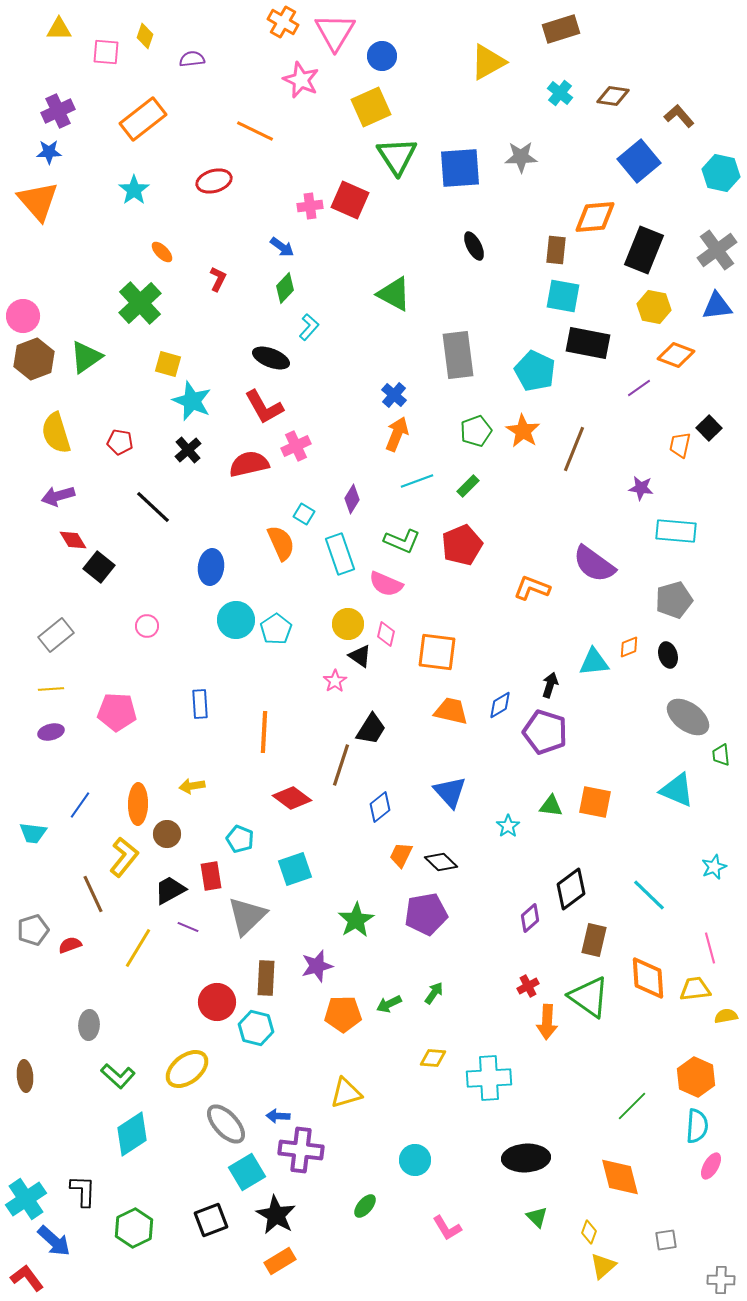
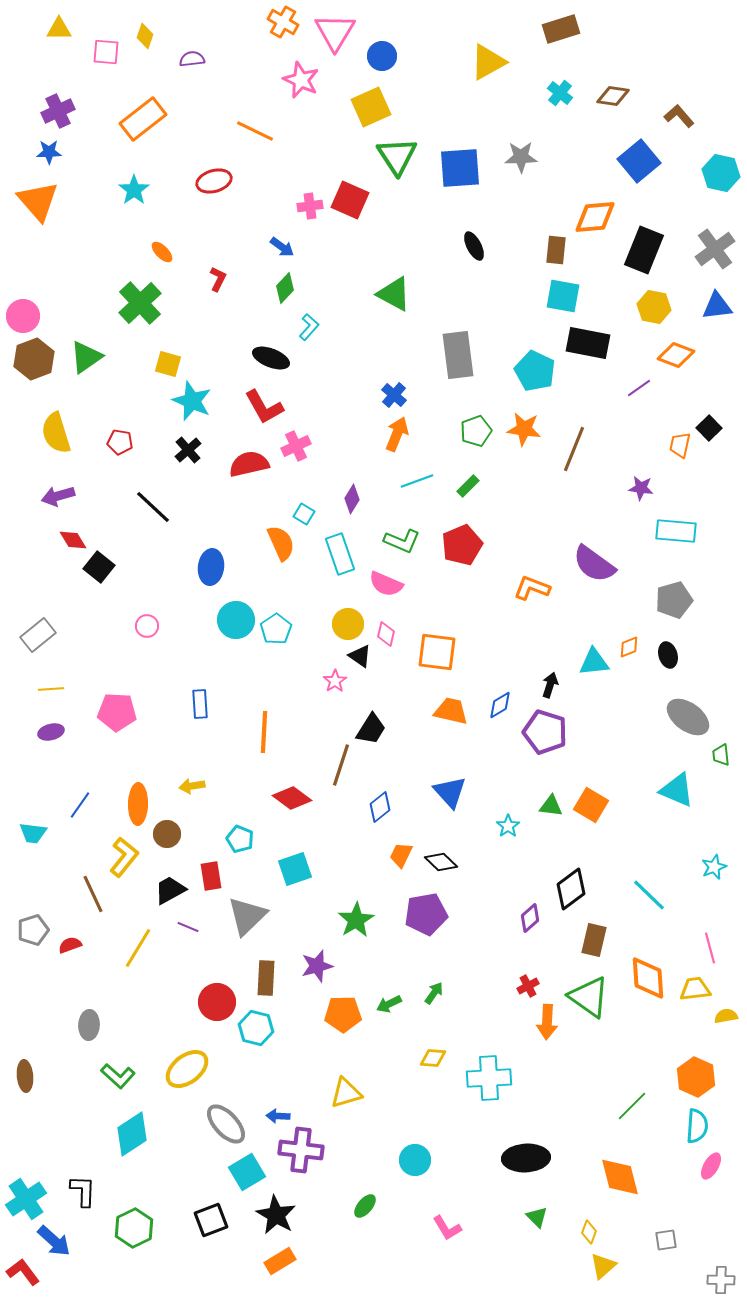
gray cross at (717, 250): moved 2 px left, 1 px up
orange star at (523, 431): moved 1 px right, 2 px up; rotated 24 degrees counterclockwise
gray rectangle at (56, 635): moved 18 px left
orange square at (595, 802): moved 4 px left, 3 px down; rotated 20 degrees clockwise
red L-shape at (27, 1278): moved 4 px left, 6 px up
